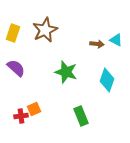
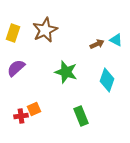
brown arrow: rotated 32 degrees counterclockwise
purple semicircle: rotated 84 degrees counterclockwise
